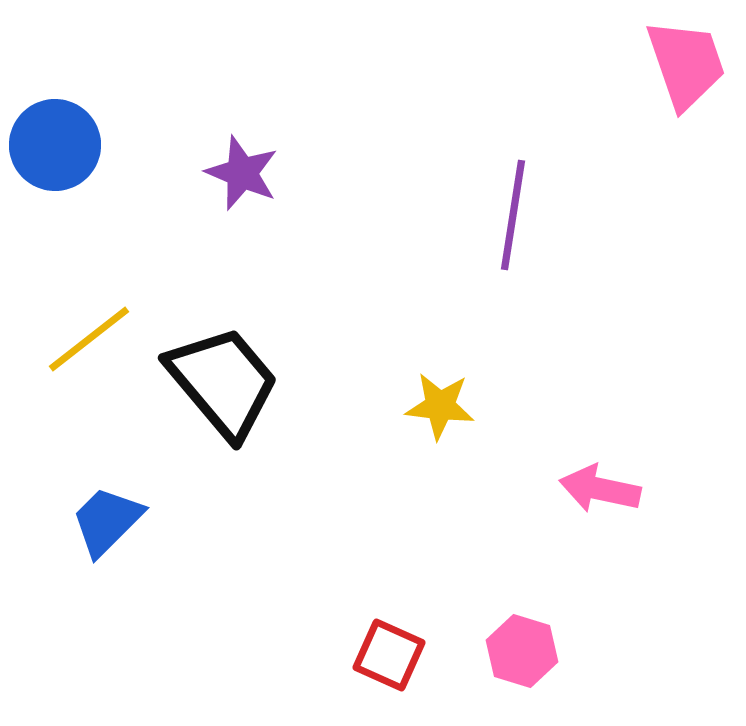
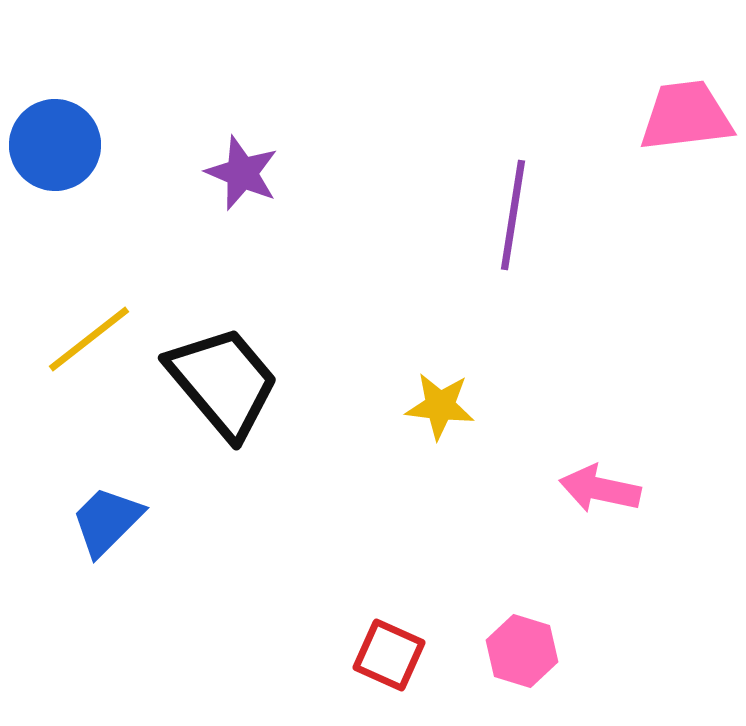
pink trapezoid: moved 52 px down; rotated 78 degrees counterclockwise
